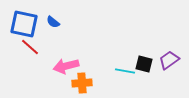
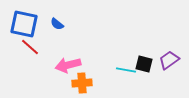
blue semicircle: moved 4 px right, 2 px down
pink arrow: moved 2 px right, 1 px up
cyan line: moved 1 px right, 1 px up
